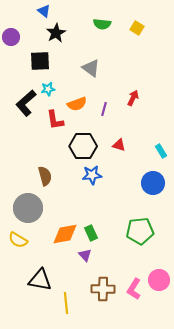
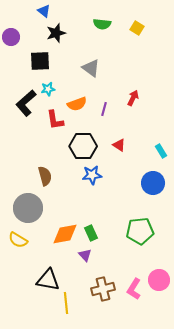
black star: rotated 12 degrees clockwise
red triangle: rotated 16 degrees clockwise
black triangle: moved 8 px right
brown cross: rotated 15 degrees counterclockwise
